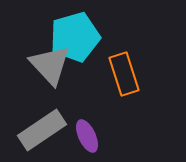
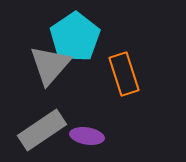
cyan pentagon: rotated 18 degrees counterclockwise
gray triangle: rotated 24 degrees clockwise
purple ellipse: rotated 56 degrees counterclockwise
